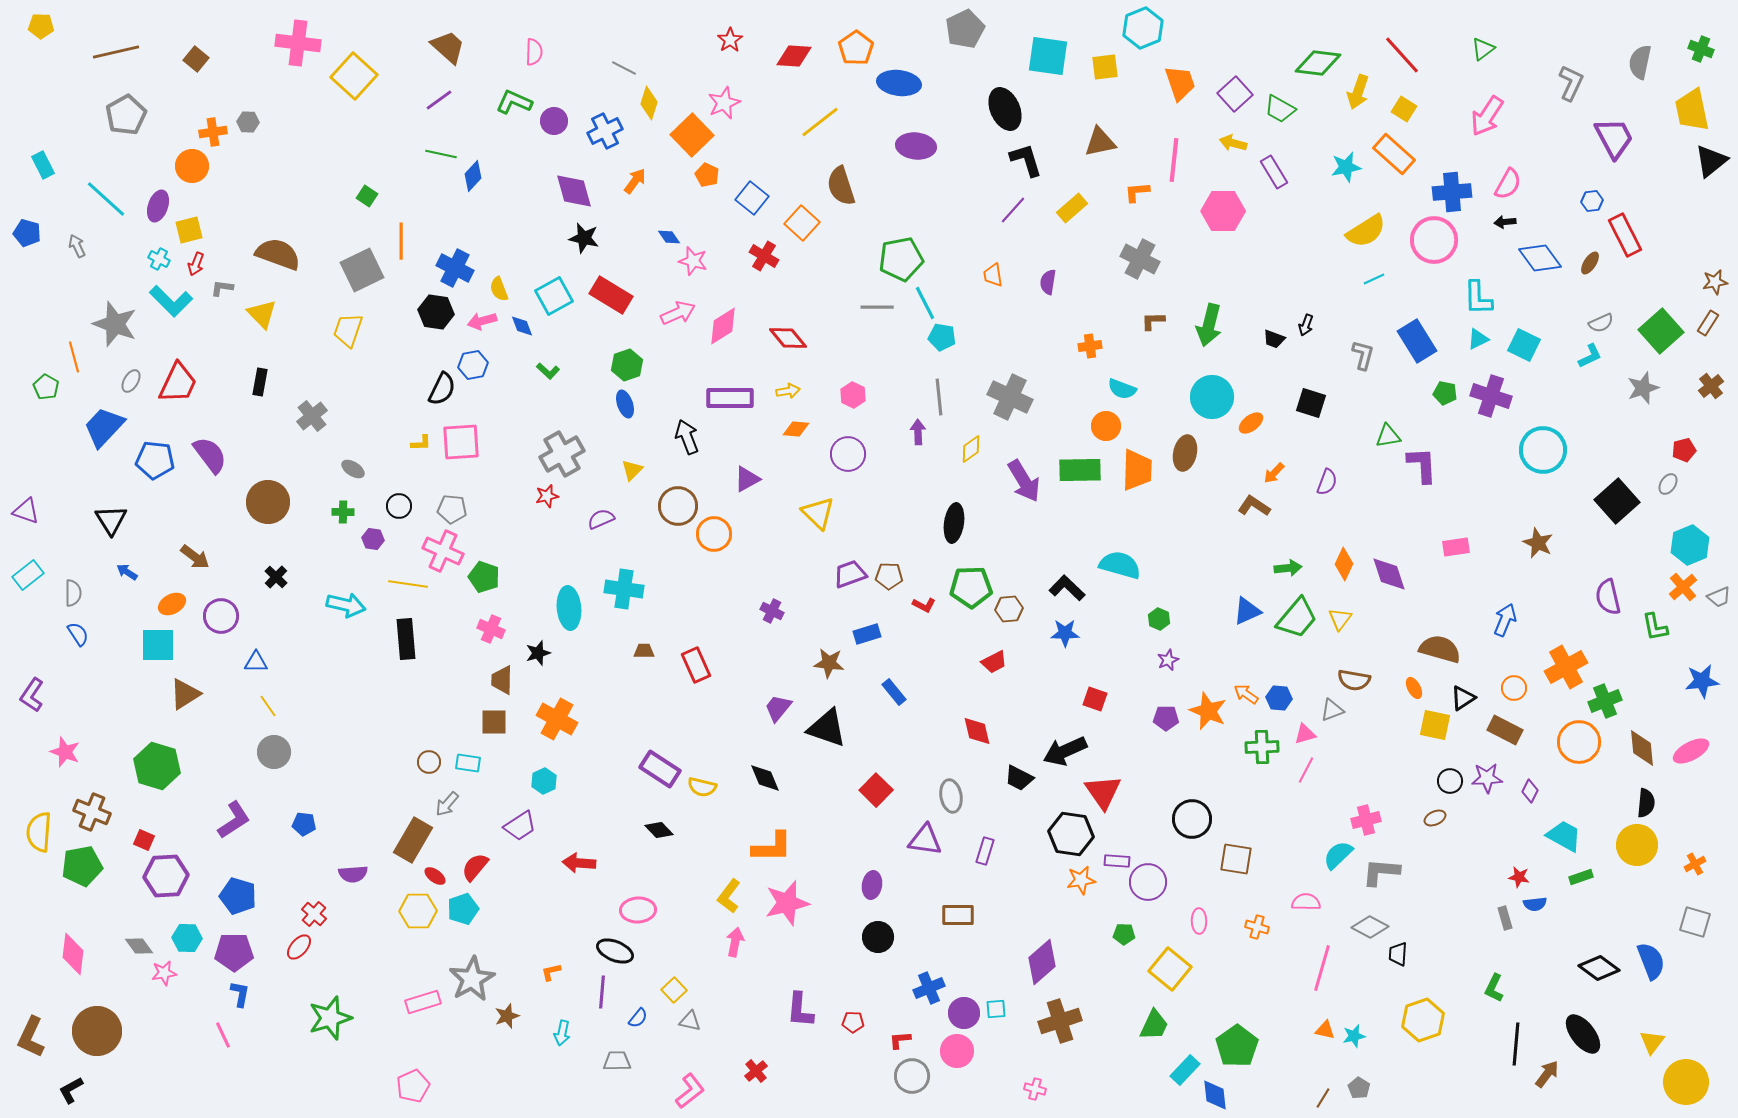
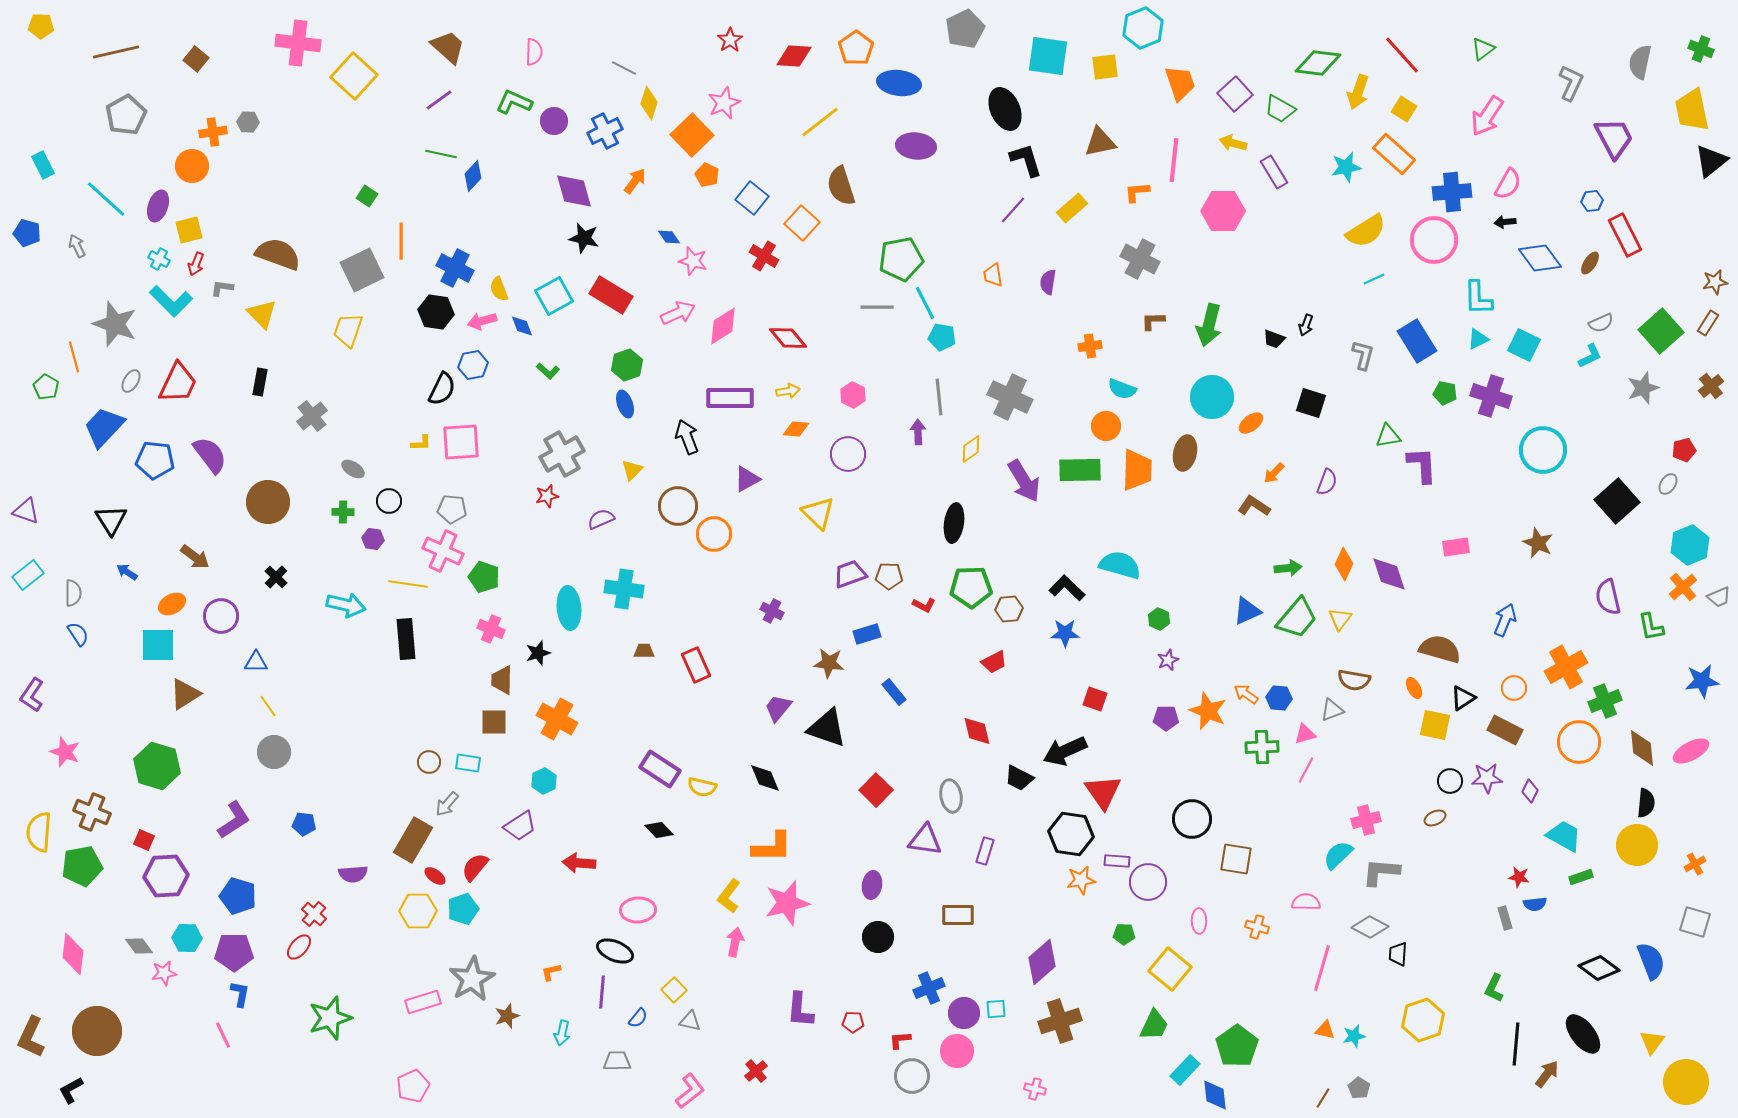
black circle at (399, 506): moved 10 px left, 5 px up
green L-shape at (1655, 627): moved 4 px left
